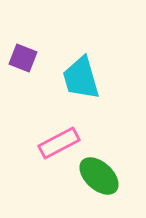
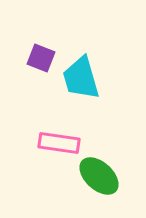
purple square: moved 18 px right
pink rectangle: rotated 36 degrees clockwise
